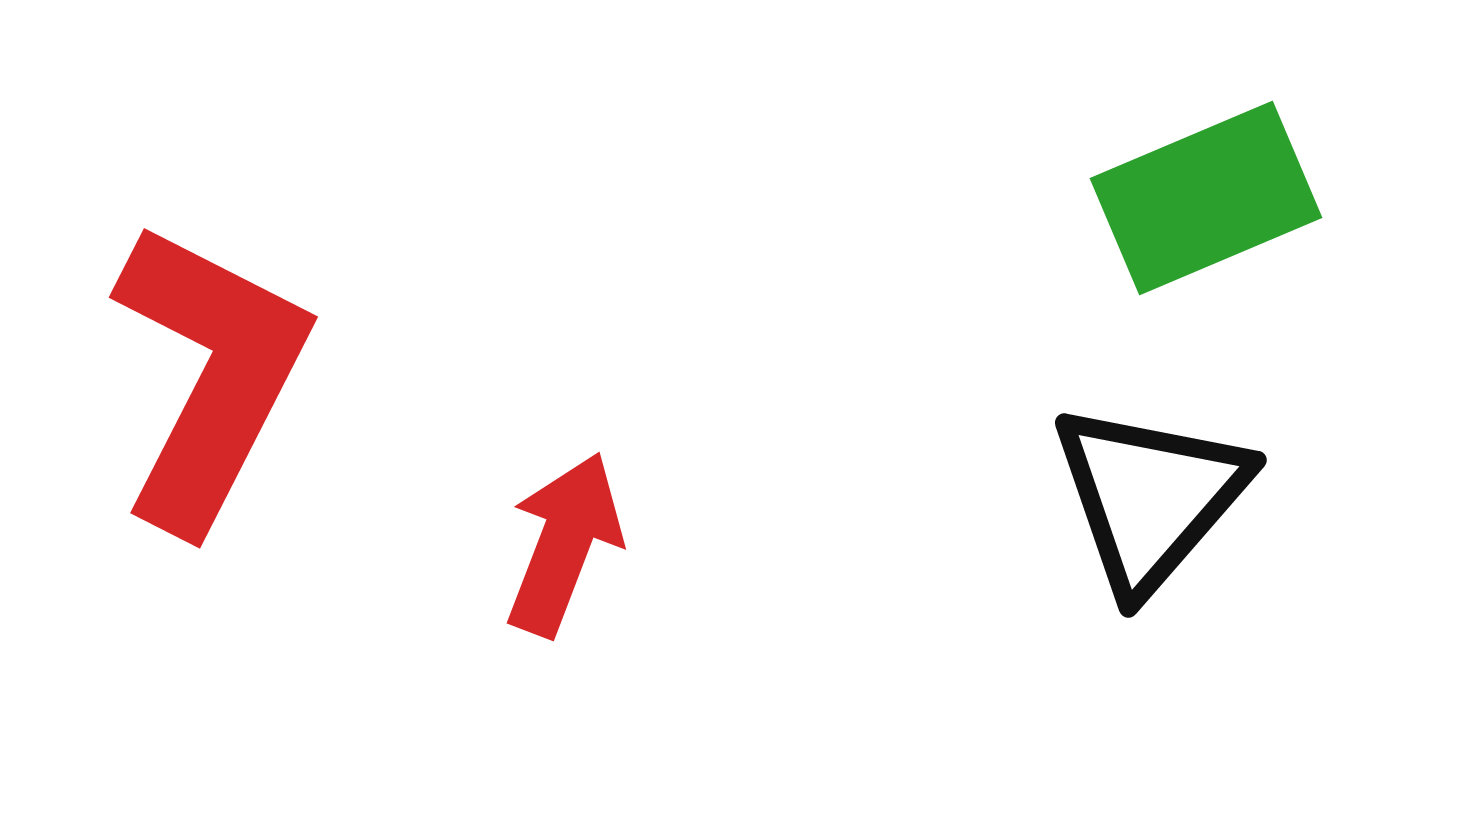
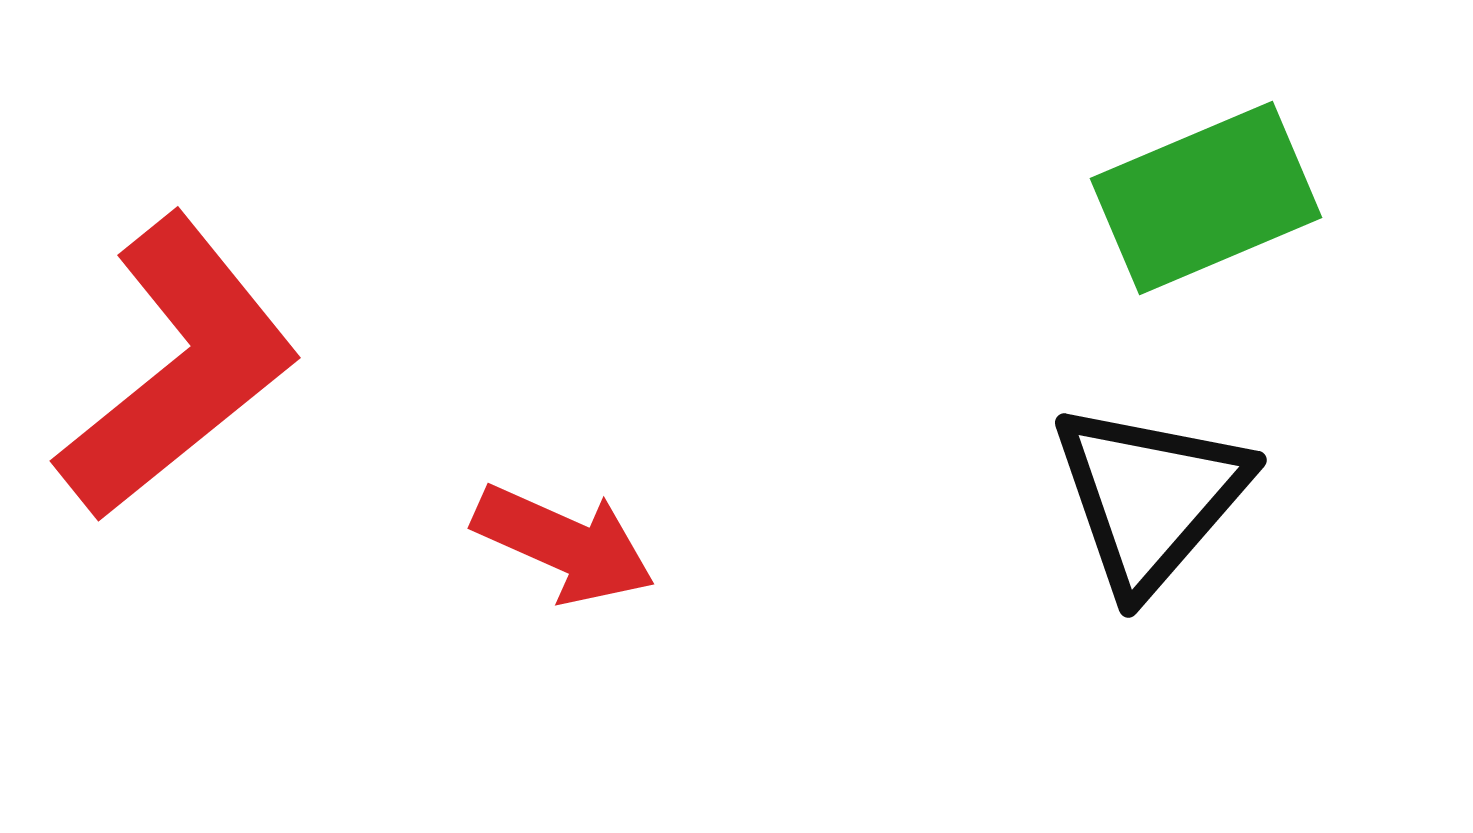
red L-shape: moved 32 px left, 8 px up; rotated 24 degrees clockwise
red arrow: rotated 93 degrees clockwise
